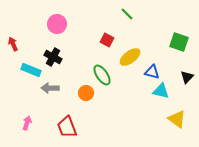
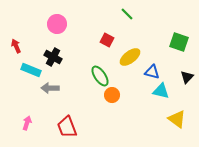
red arrow: moved 3 px right, 2 px down
green ellipse: moved 2 px left, 1 px down
orange circle: moved 26 px right, 2 px down
